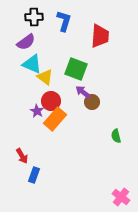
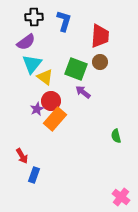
cyan triangle: rotated 45 degrees clockwise
brown circle: moved 8 px right, 40 px up
purple star: moved 2 px up; rotated 16 degrees clockwise
